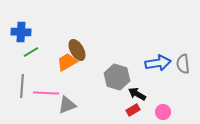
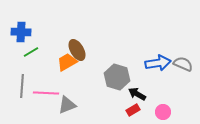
gray semicircle: rotated 120 degrees clockwise
